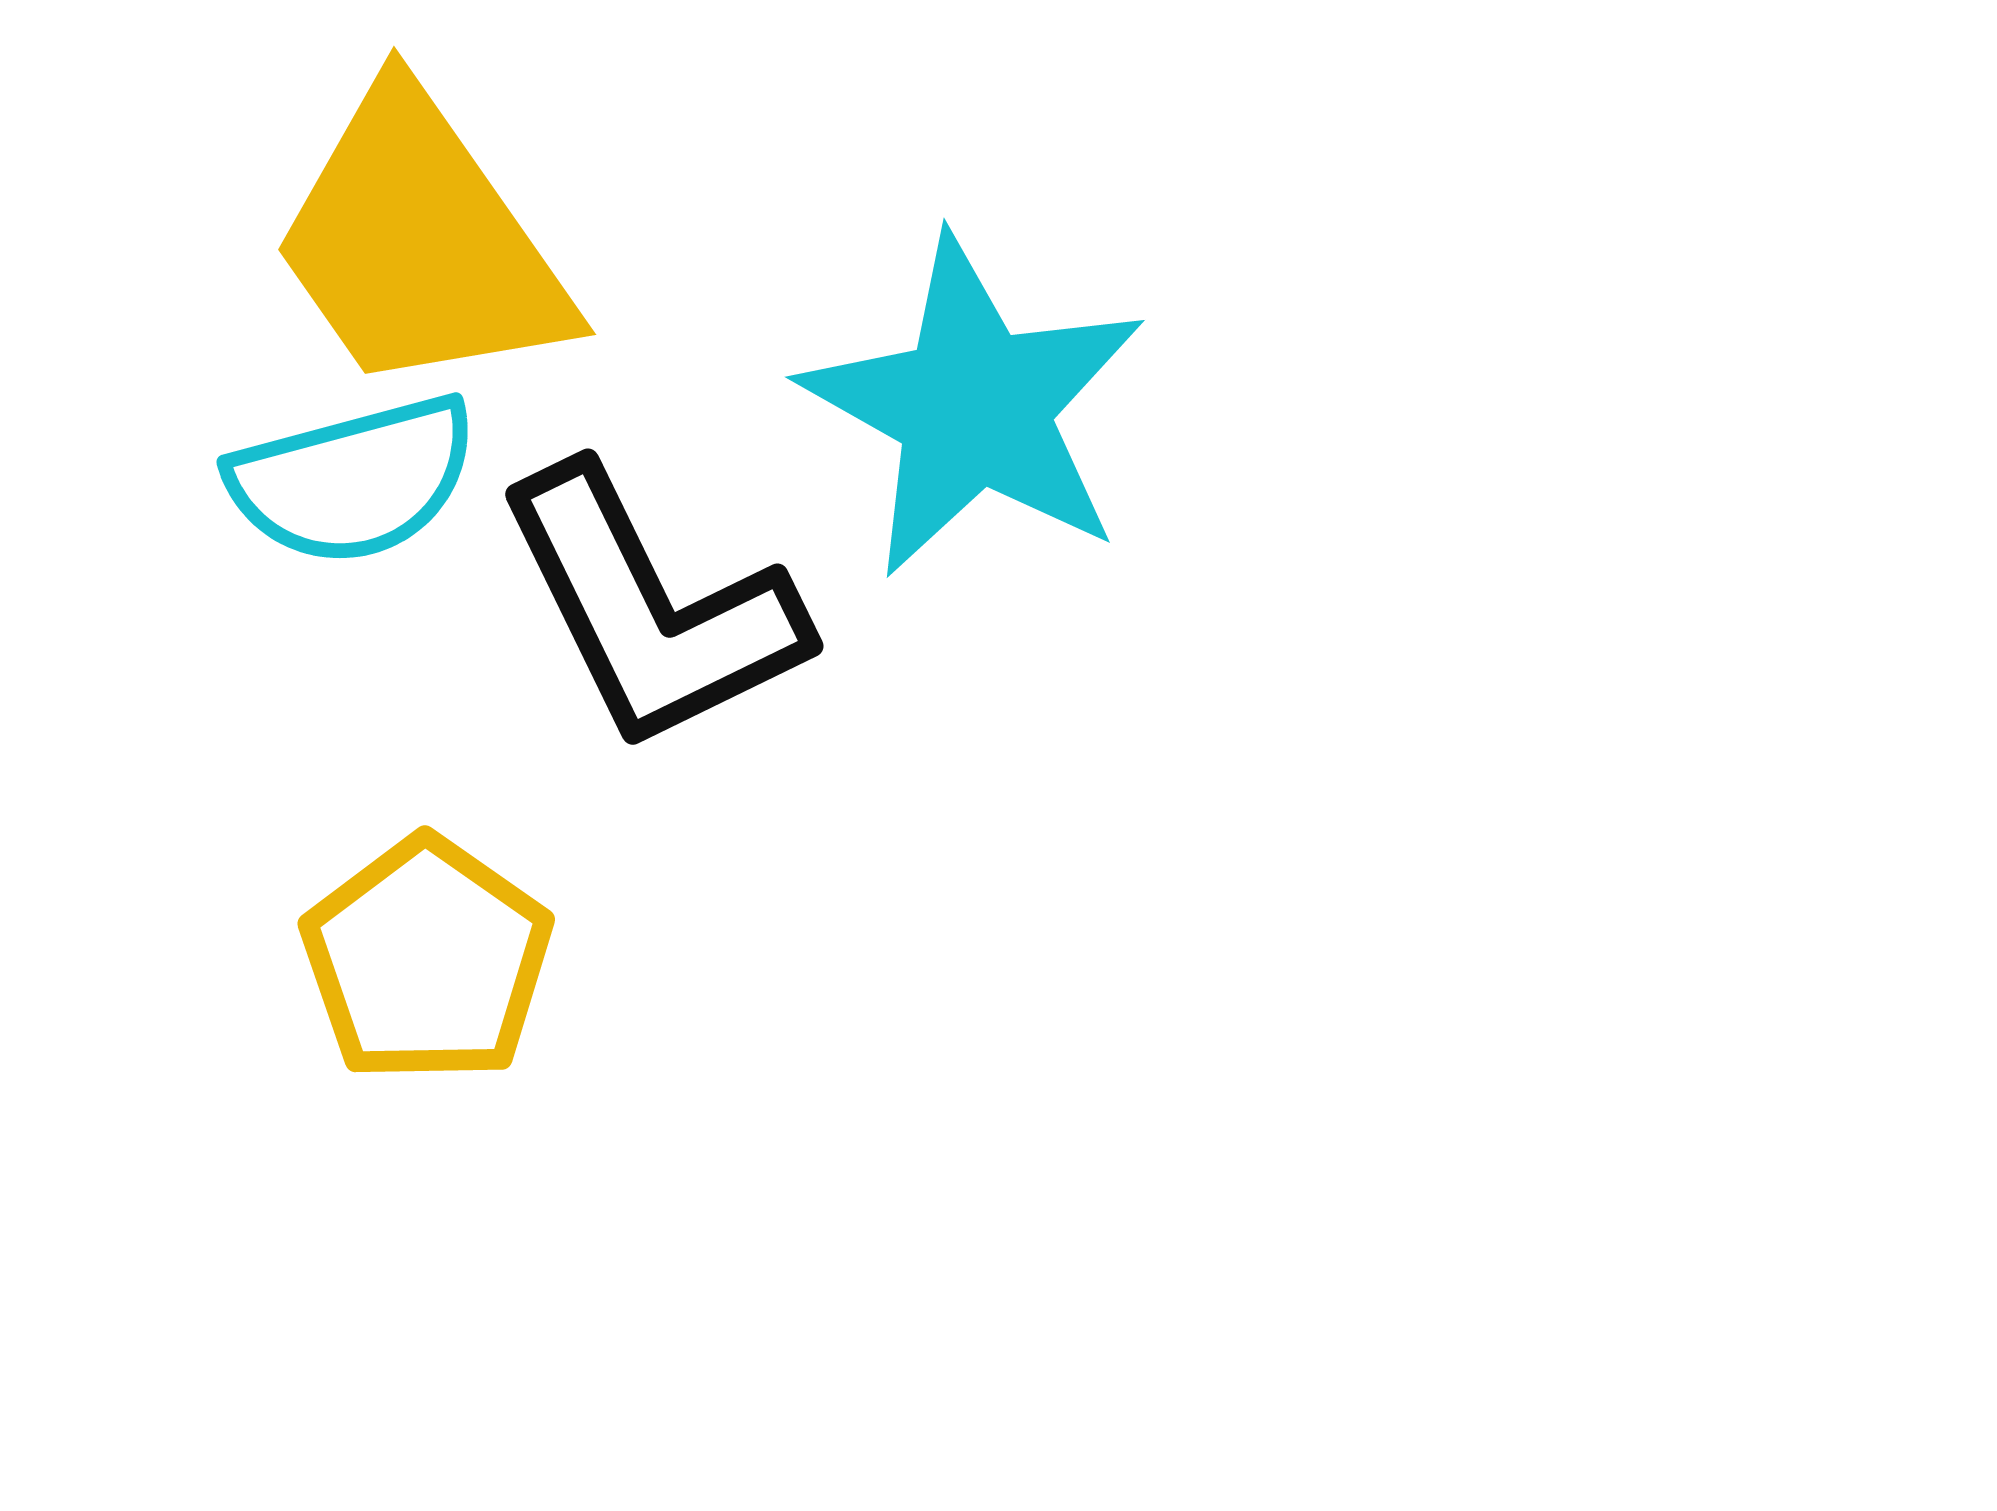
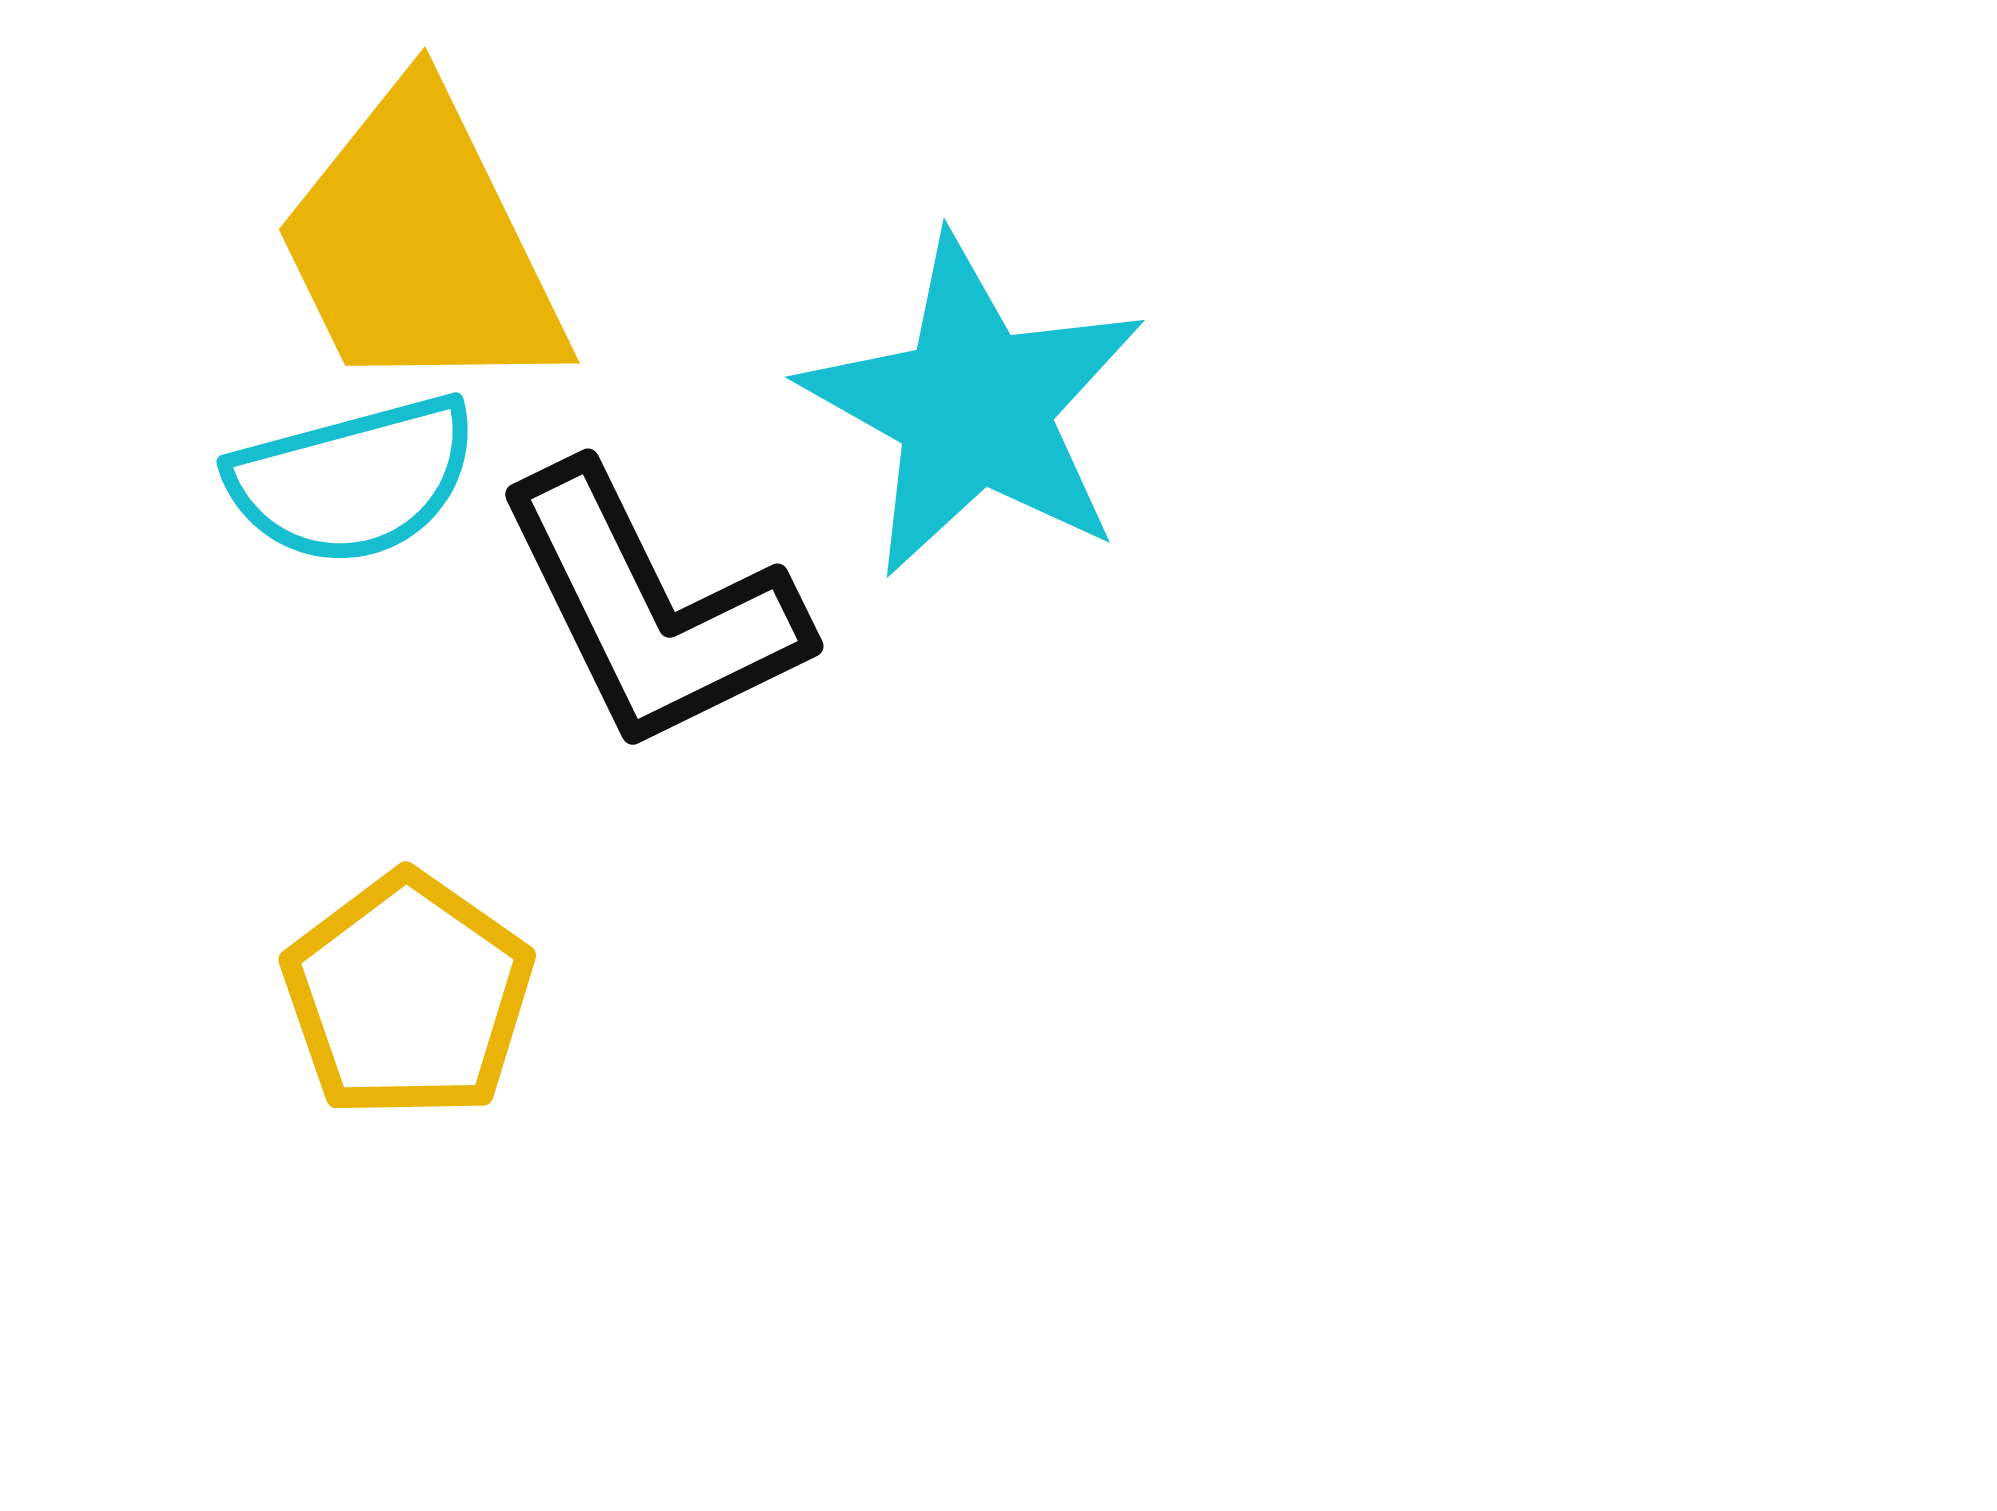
yellow trapezoid: moved 2 px down; rotated 9 degrees clockwise
yellow pentagon: moved 19 px left, 36 px down
